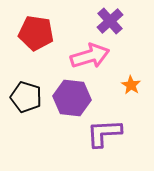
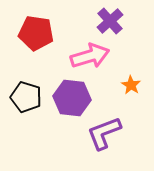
purple L-shape: rotated 18 degrees counterclockwise
